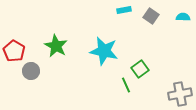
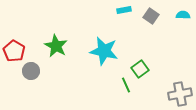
cyan semicircle: moved 2 px up
